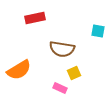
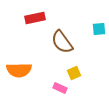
cyan square: moved 1 px right, 2 px up; rotated 16 degrees counterclockwise
brown semicircle: moved 7 px up; rotated 45 degrees clockwise
orange semicircle: rotated 30 degrees clockwise
